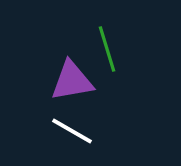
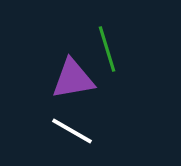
purple triangle: moved 1 px right, 2 px up
